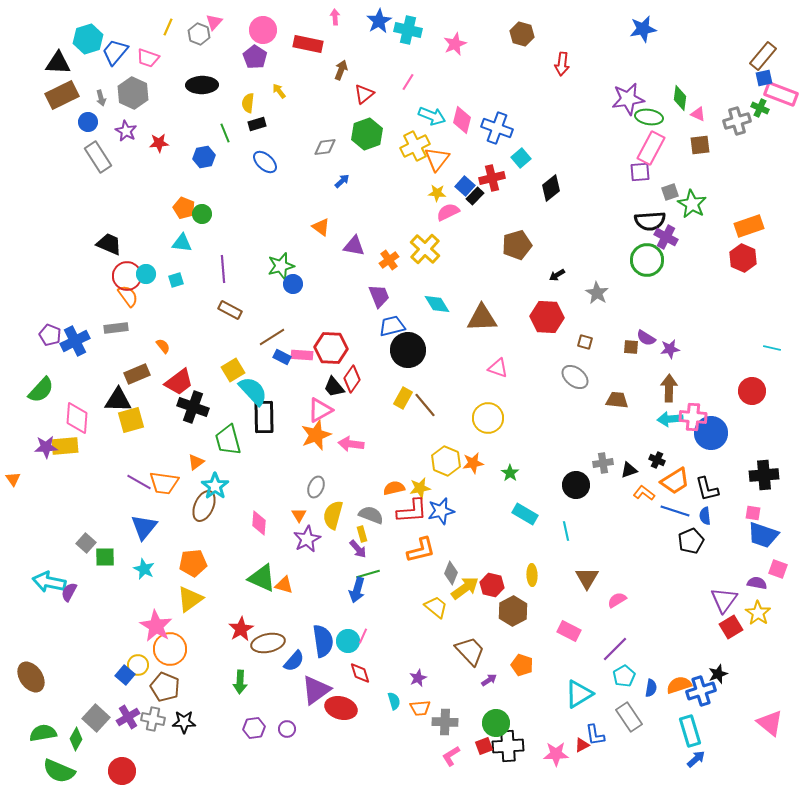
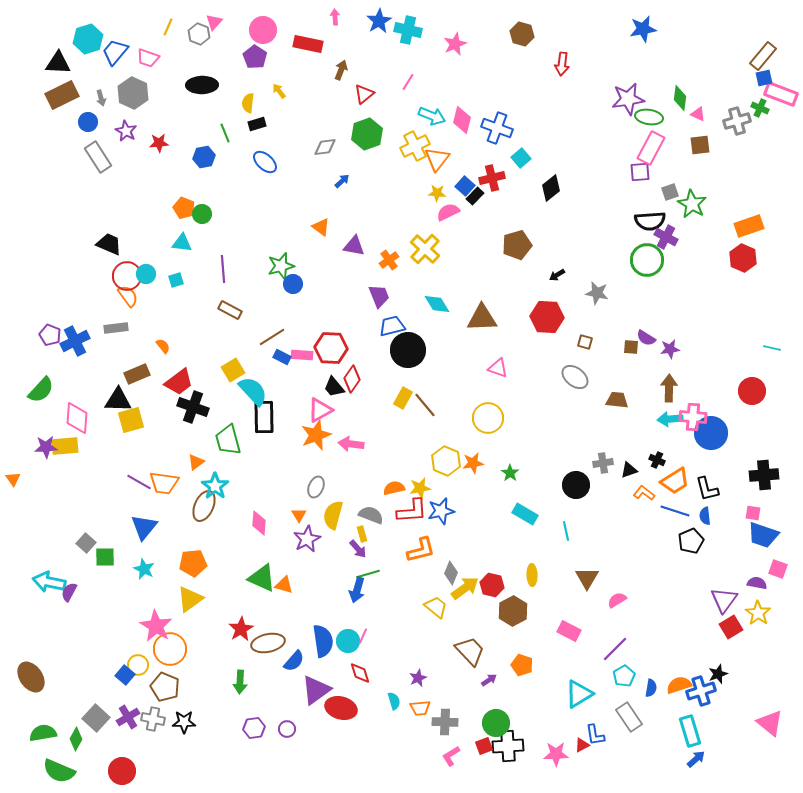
gray star at (597, 293): rotated 20 degrees counterclockwise
